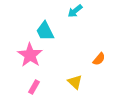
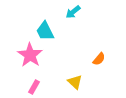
cyan arrow: moved 2 px left, 1 px down
